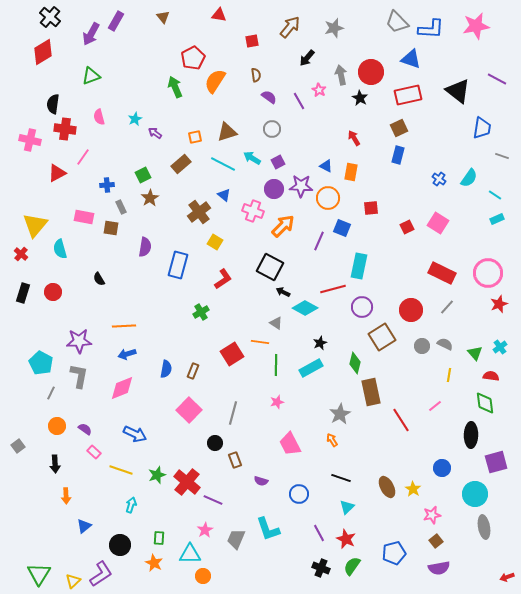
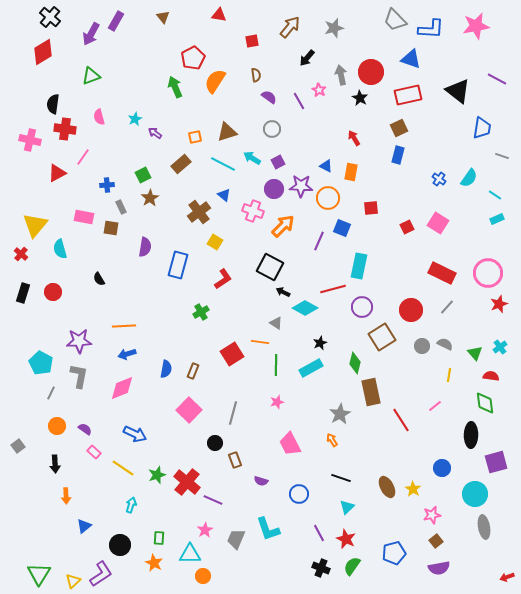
gray trapezoid at (397, 22): moved 2 px left, 2 px up
yellow line at (121, 470): moved 2 px right, 2 px up; rotated 15 degrees clockwise
